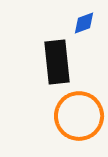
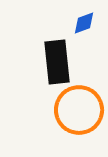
orange circle: moved 6 px up
